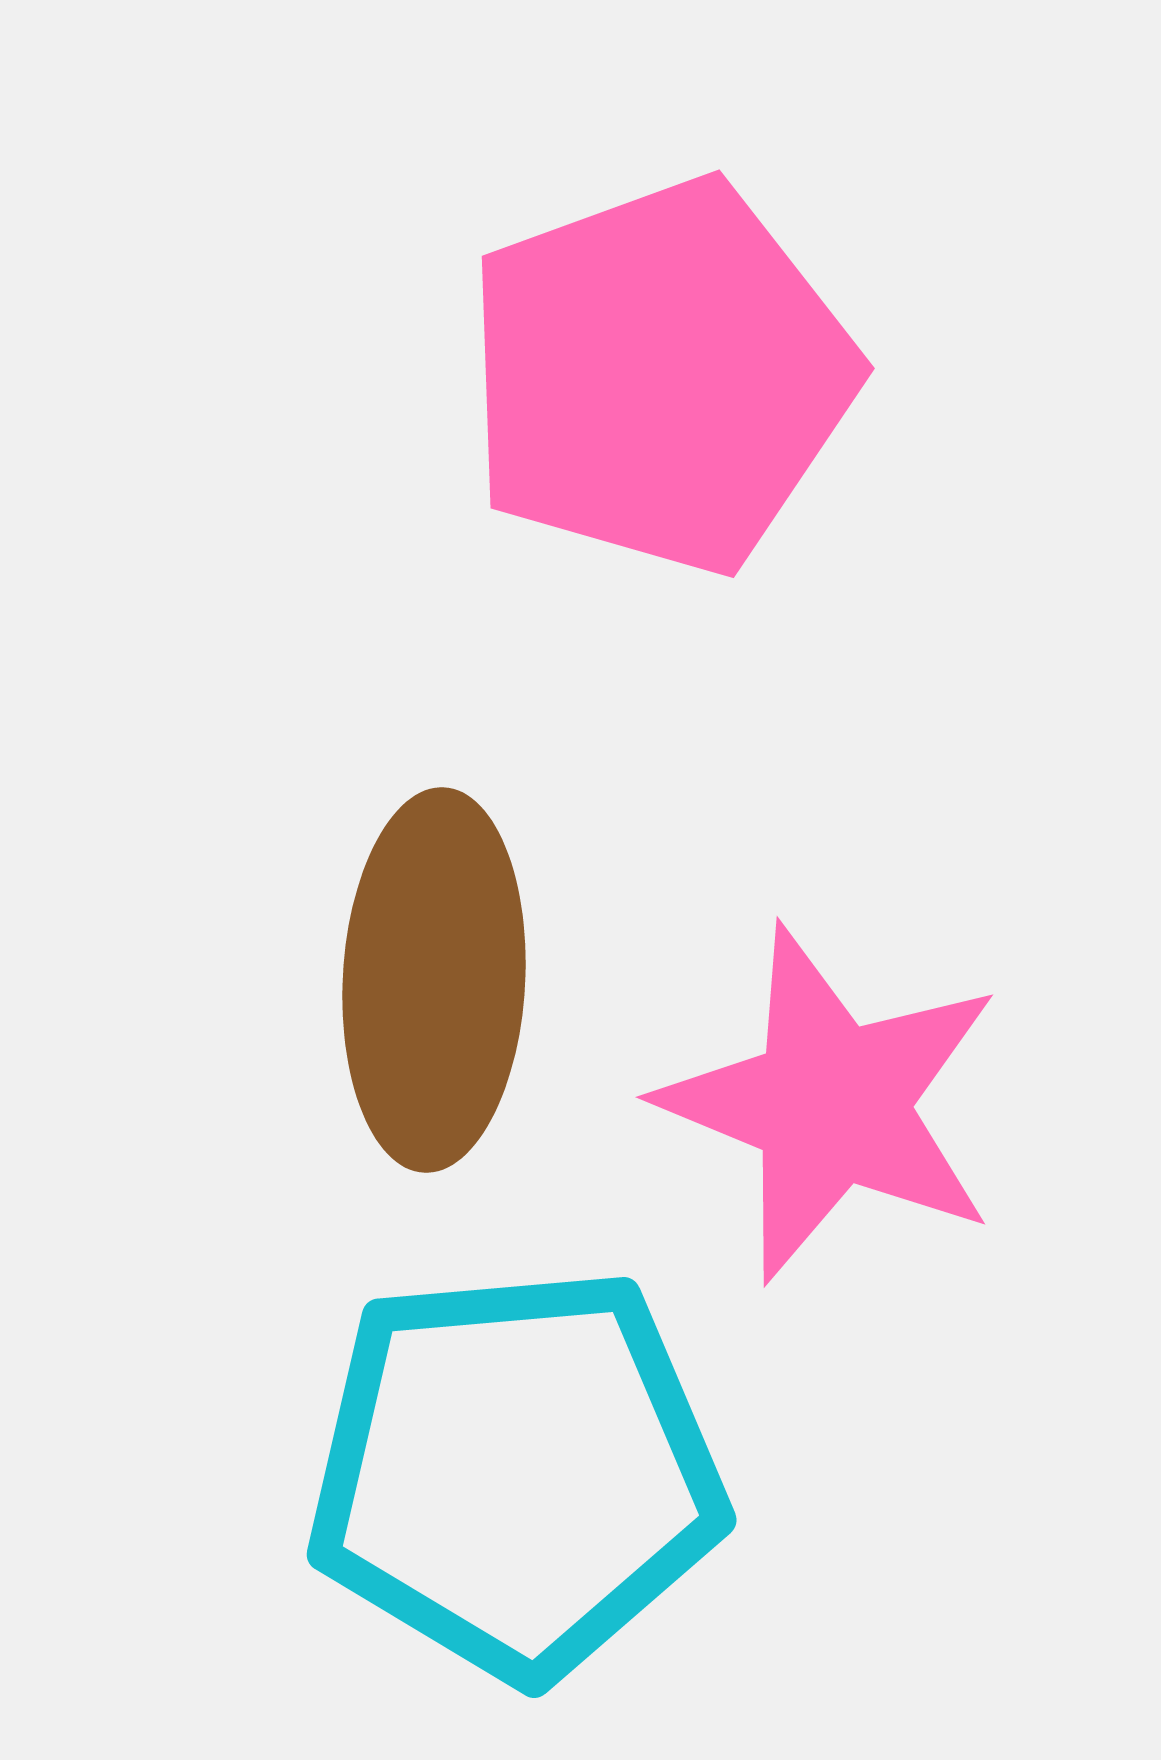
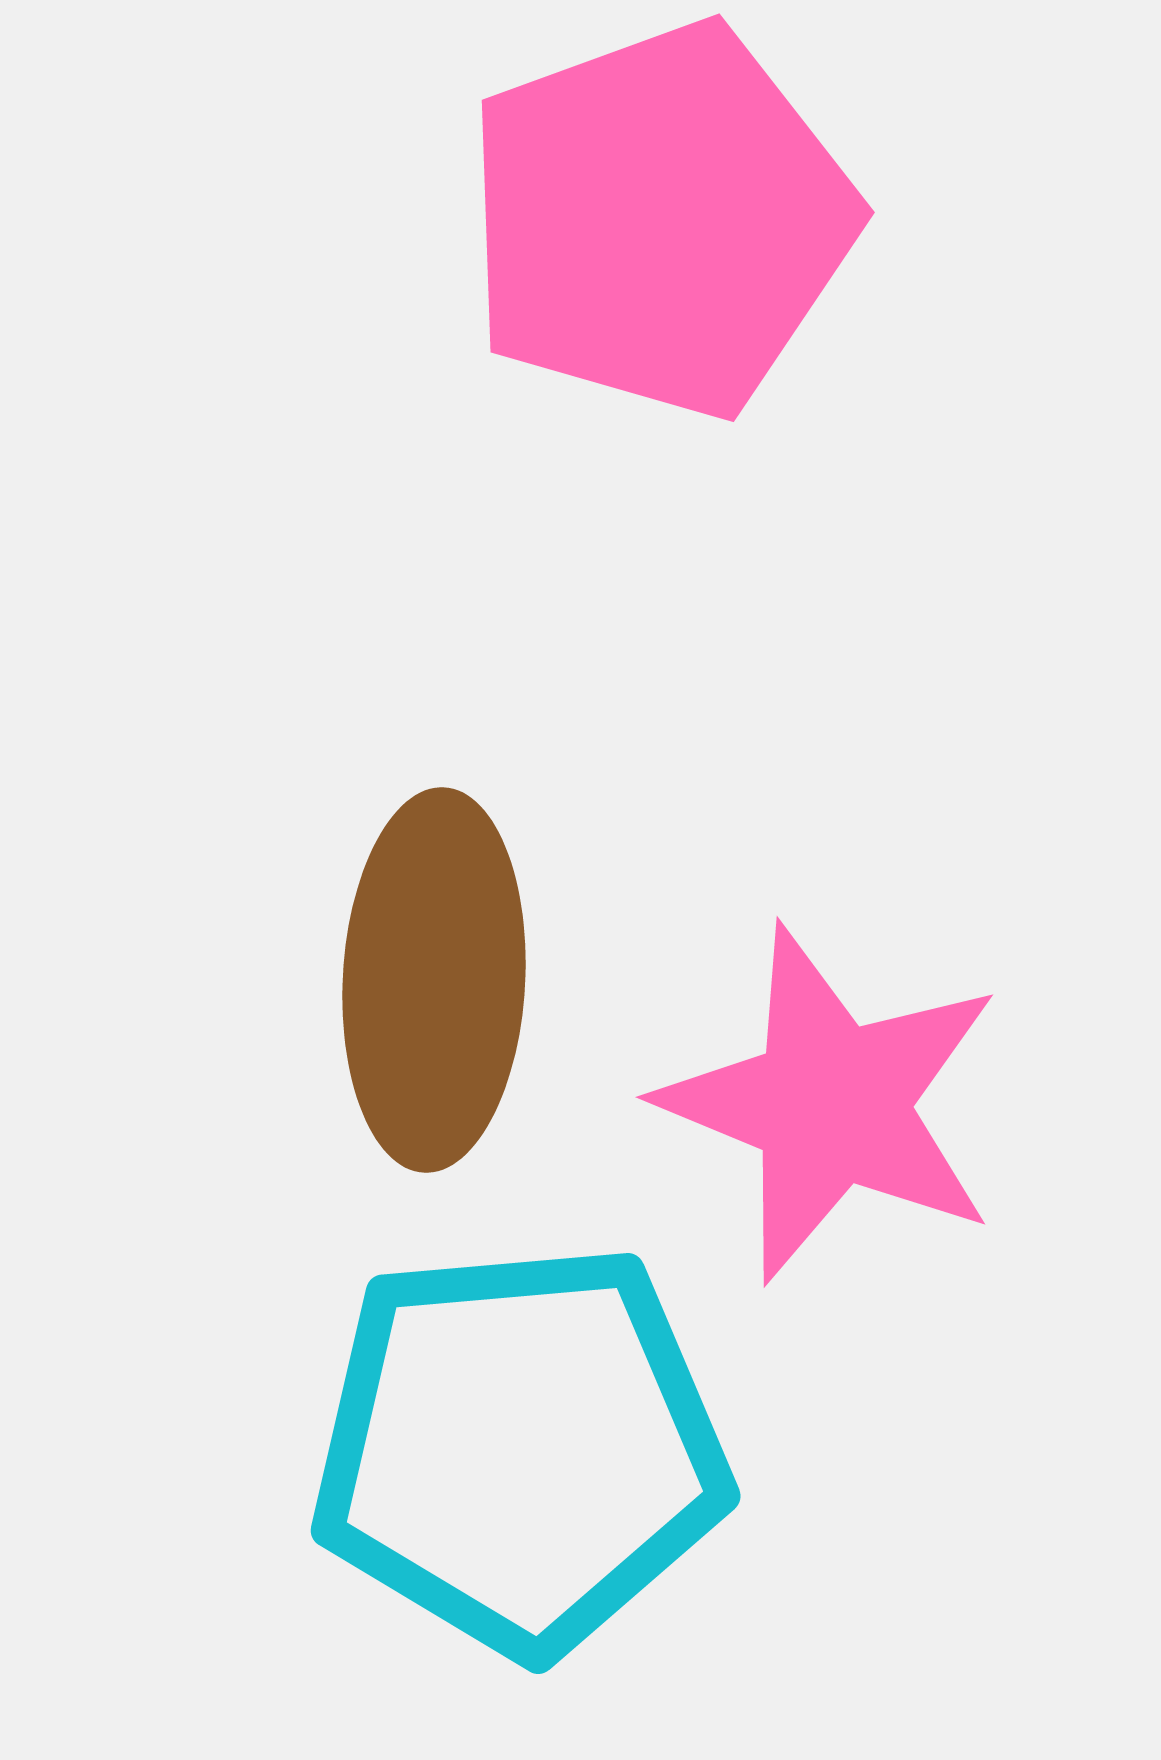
pink pentagon: moved 156 px up
cyan pentagon: moved 4 px right, 24 px up
